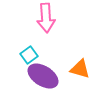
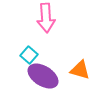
cyan square: rotated 12 degrees counterclockwise
orange triangle: moved 1 px down
